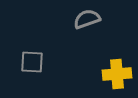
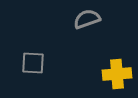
gray square: moved 1 px right, 1 px down
